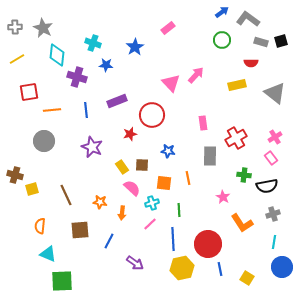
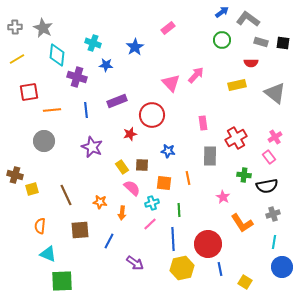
black square at (281, 41): moved 2 px right, 2 px down; rotated 24 degrees clockwise
pink rectangle at (271, 158): moved 2 px left, 1 px up
yellow square at (247, 278): moved 2 px left, 4 px down
